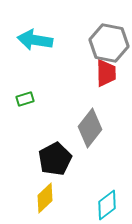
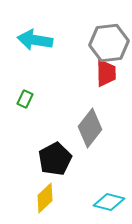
gray hexagon: rotated 18 degrees counterclockwise
green rectangle: rotated 48 degrees counterclockwise
cyan diamond: moved 2 px right, 3 px up; rotated 52 degrees clockwise
